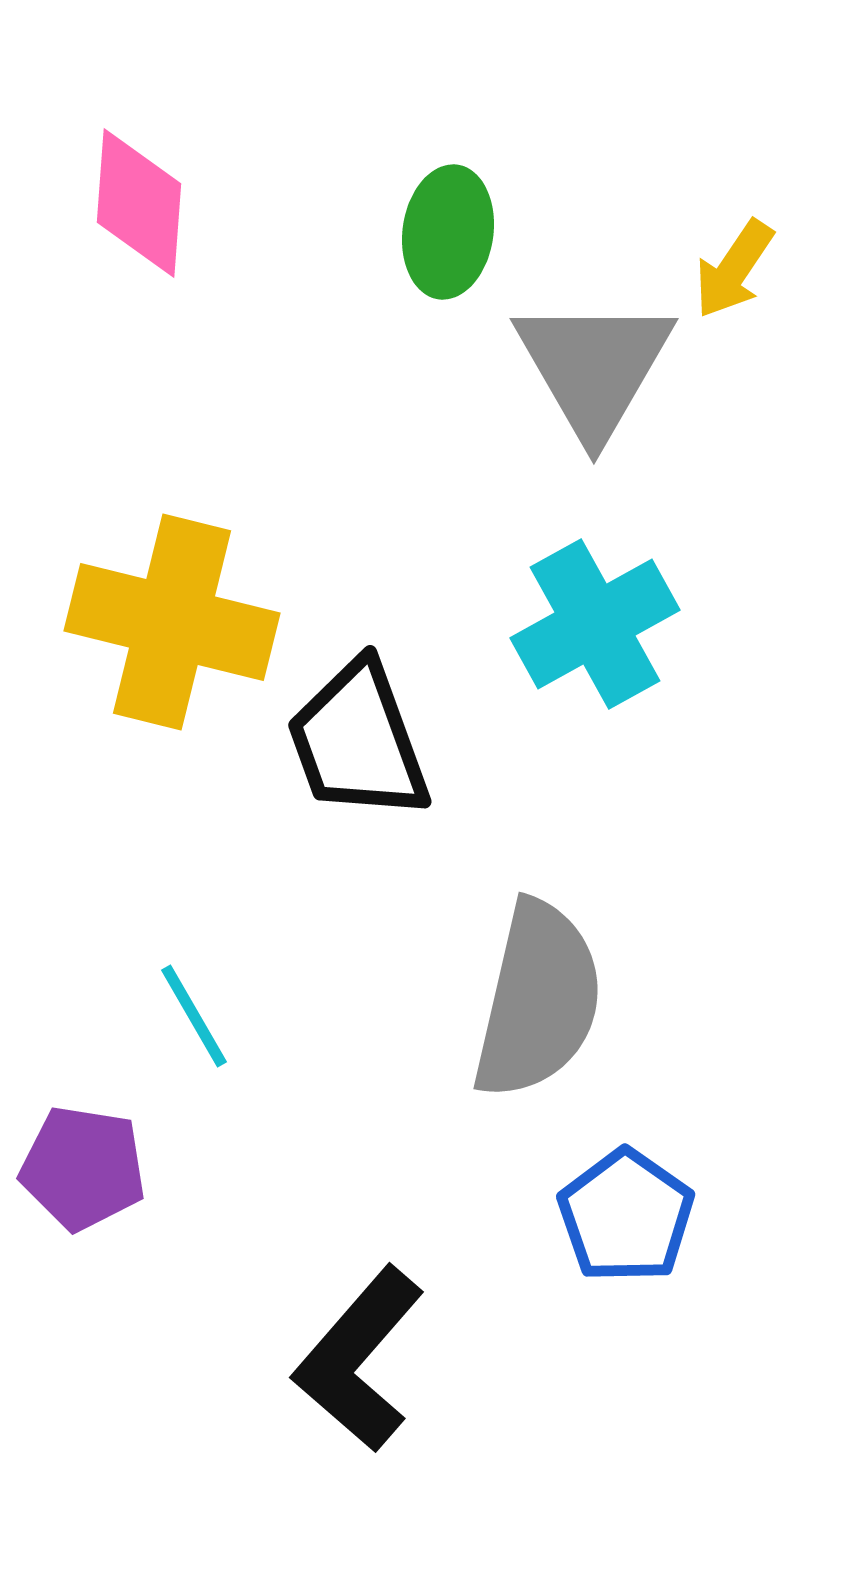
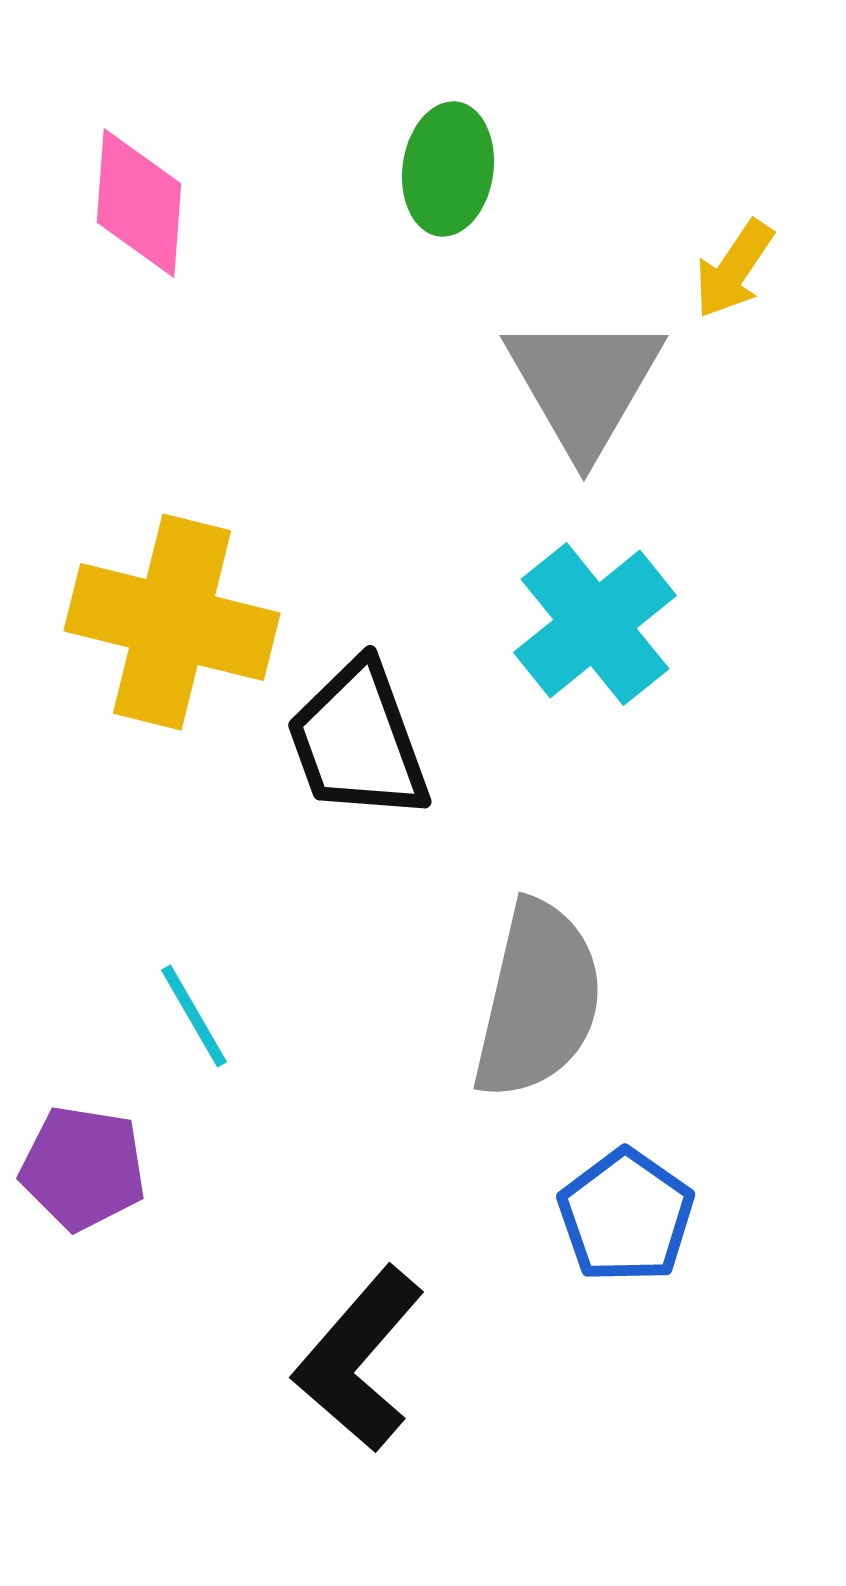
green ellipse: moved 63 px up
gray triangle: moved 10 px left, 17 px down
cyan cross: rotated 10 degrees counterclockwise
